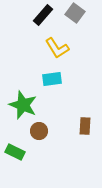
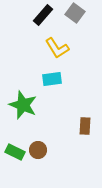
brown circle: moved 1 px left, 19 px down
